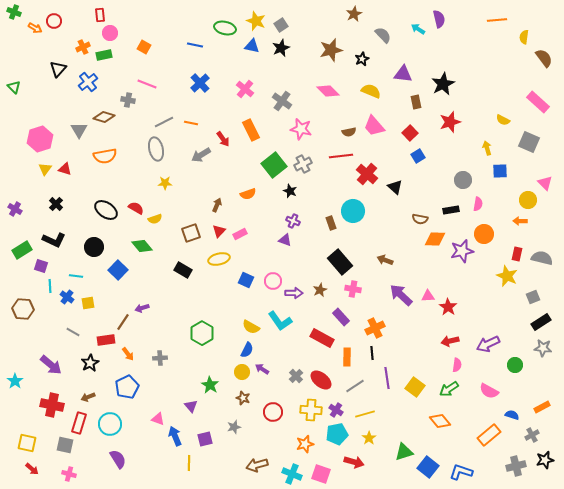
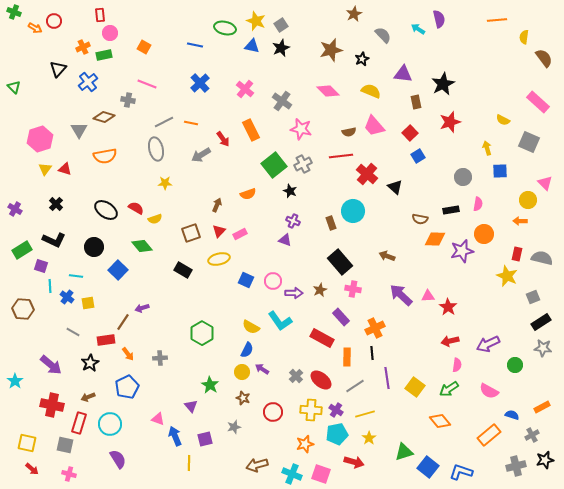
gray circle at (463, 180): moved 3 px up
brown arrow at (385, 260): moved 2 px right, 4 px up
